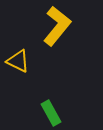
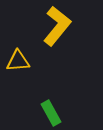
yellow triangle: rotated 30 degrees counterclockwise
